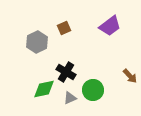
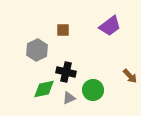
brown square: moved 1 px left, 2 px down; rotated 24 degrees clockwise
gray hexagon: moved 8 px down
black cross: rotated 18 degrees counterclockwise
gray triangle: moved 1 px left
